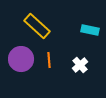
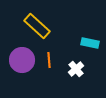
cyan rectangle: moved 13 px down
purple circle: moved 1 px right, 1 px down
white cross: moved 4 px left, 4 px down
